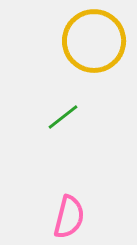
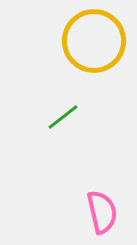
pink semicircle: moved 33 px right, 5 px up; rotated 27 degrees counterclockwise
